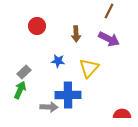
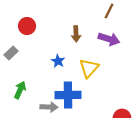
red circle: moved 10 px left
purple arrow: rotated 10 degrees counterclockwise
blue star: rotated 24 degrees clockwise
gray rectangle: moved 13 px left, 19 px up
